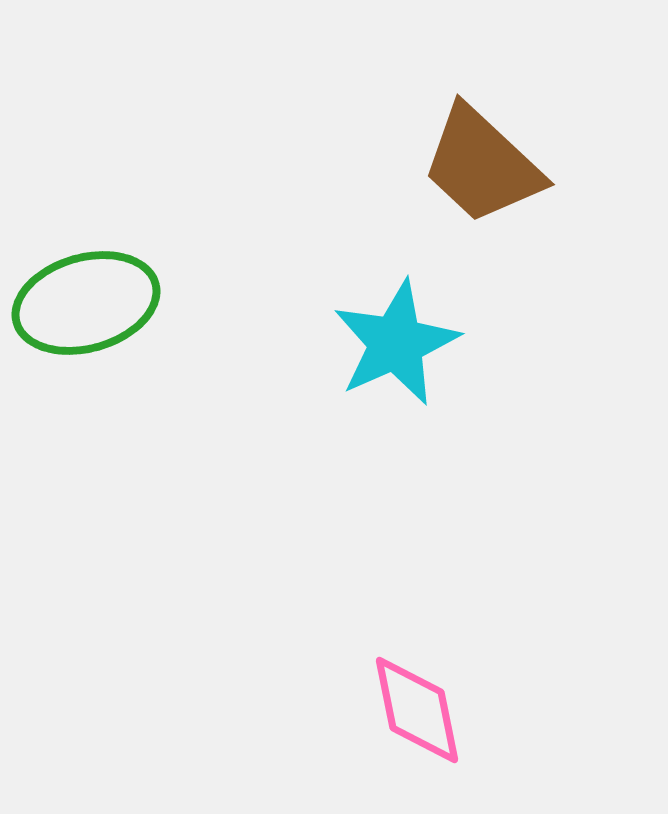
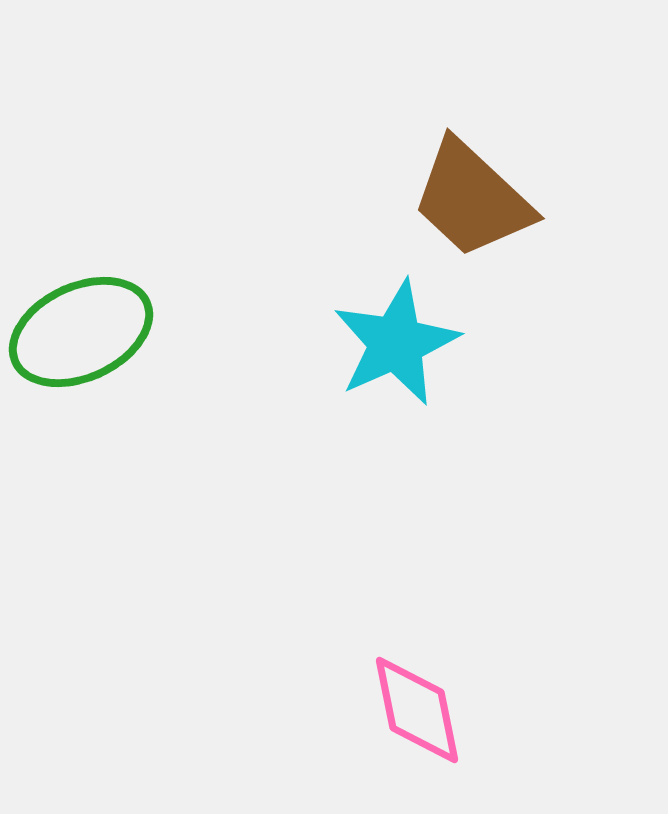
brown trapezoid: moved 10 px left, 34 px down
green ellipse: moved 5 px left, 29 px down; rotated 9 degrees counterclockwise
